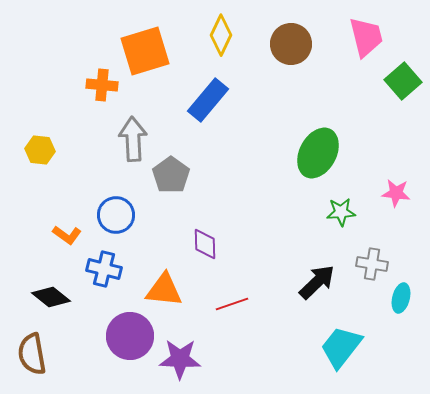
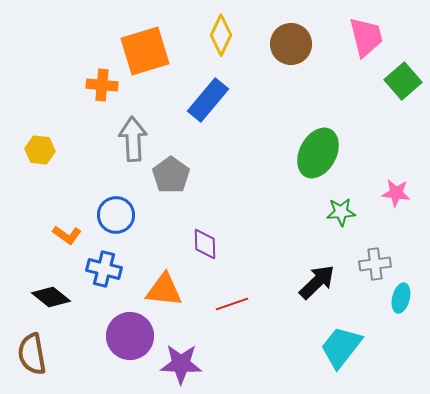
gray cross: moved 3 px right; rotated 16 degrees counterclockwise
purple star: moved 1 px right, 5 px down
